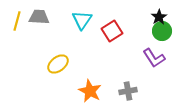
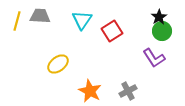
gray trapezoid: moved 1 px right, 1 px up
gray cross: rotated 18 degrees counterclockwise
